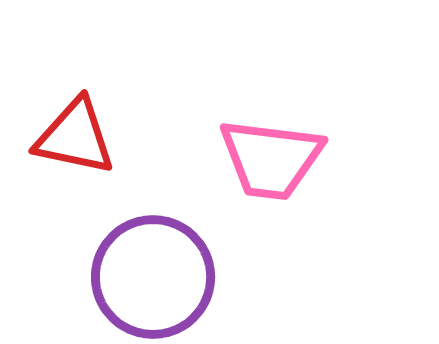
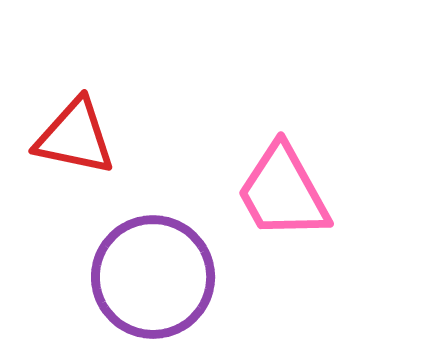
pink trapezoid: moved 12 px right, 33 px down; rotated 54 degrees clockwise
